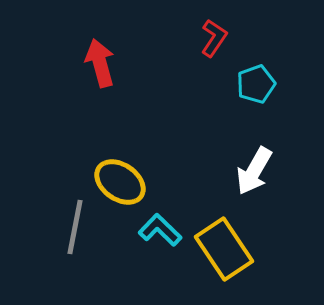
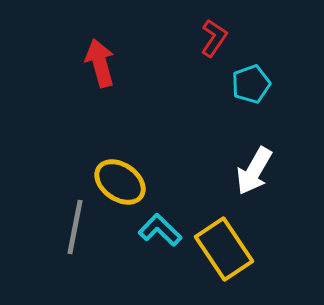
cyan pentagon: moved 5 px left
